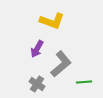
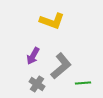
purple arrow: moved 4 px left, 7 px down
gray L-shape: moved 2 px down
green line: moved 1 px left, 1 px down
